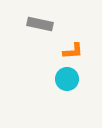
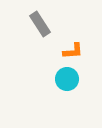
gray rectangle: rotated 45 degrees clockwise
